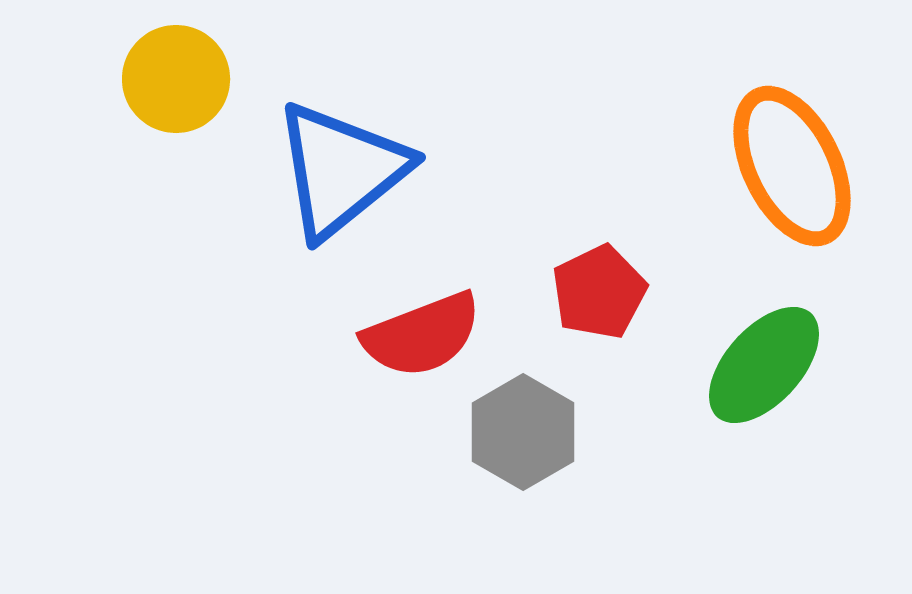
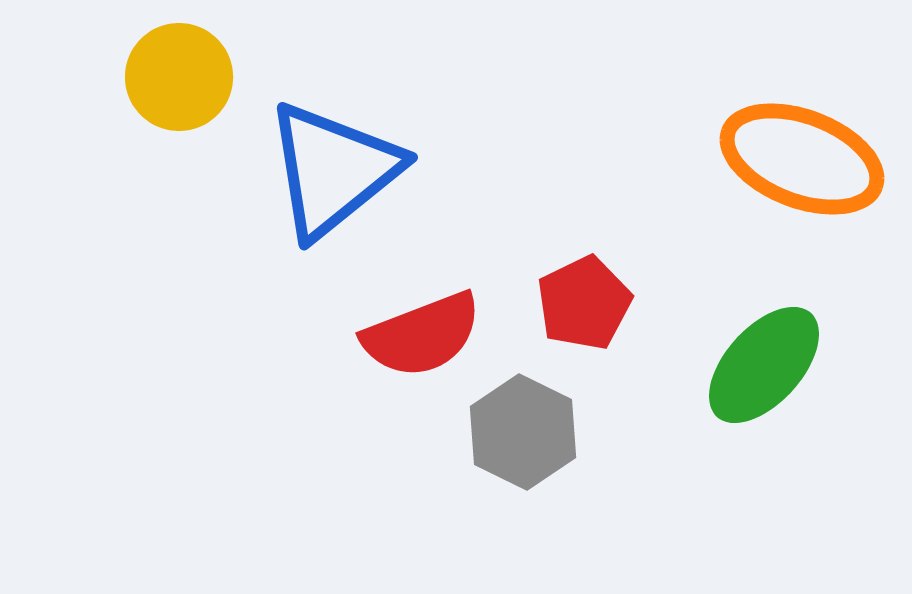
yellow circle: moved 3 px right, 2 px up
orange ellipse: moved 10 px right, 7 px up; rotated 43 degrees counterclockwise
blue triangle: moved 8 px left
red pentagon: moved 15 px left, 11 px down
gray hexagon: rotated 4 degrees counterclockwise
